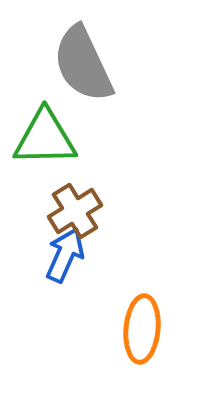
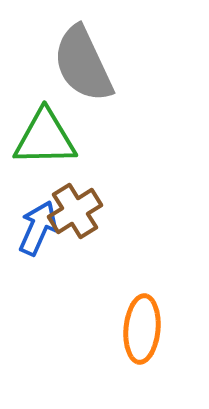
blue arrow: moved 27 px left, 27 px up
